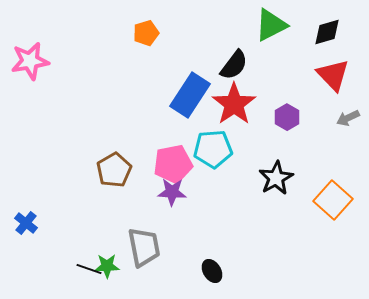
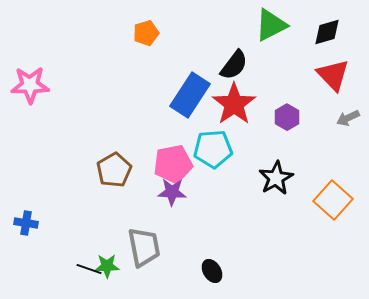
pink star: moved 24 px down; rotated 9 degrees clockwise
blue cross: rotated 30 degrees counterclockwise
